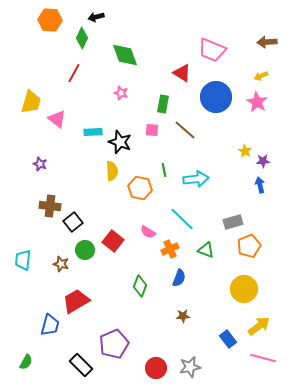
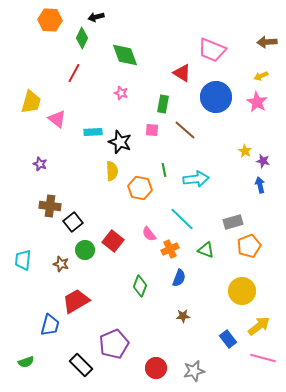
purple star at (263, 161): rotated 16 degrees clockwise
pink semicircle at (148, 232): moved 1 px right, 2 px down; rotated 21 degrees clockwise
yellow circle at (244, 289): moved 2 px left, 2 px down
green semicircle at (26, 362): rotated 42 degrees clockwise
gray star at (190, 367): moved 4 px right, 4 px down
